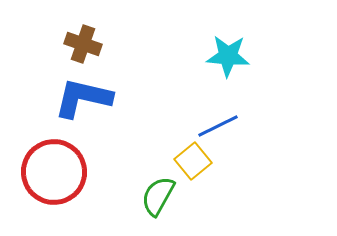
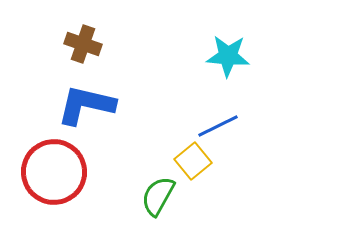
blue L-shape: moved 3 px right, 7 px down
